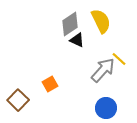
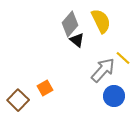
gray diamond: rotated 15 degrees counterclockwise
black triangle: rotated 14 degrees clockwise
yellow line: moved 4 px right, 1 px up
orange square: moved 5 px left, 4 px down
blue circle: moved 8 px right, 12 px up
